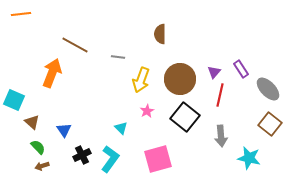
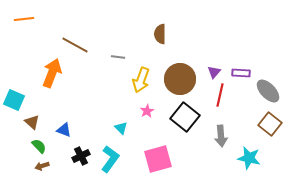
orange line: moved 3 px right, 5 px down
purple rectangle: moved 4 px down; rotated 54 degrees counterclockwise
gray ellipse: moved 2 px down
blue triangle: rotated 35 degrees counterclockwise
green semicircle: moved 1 px right, 1 px up
black cross: moved 1 px left, 1 px down
